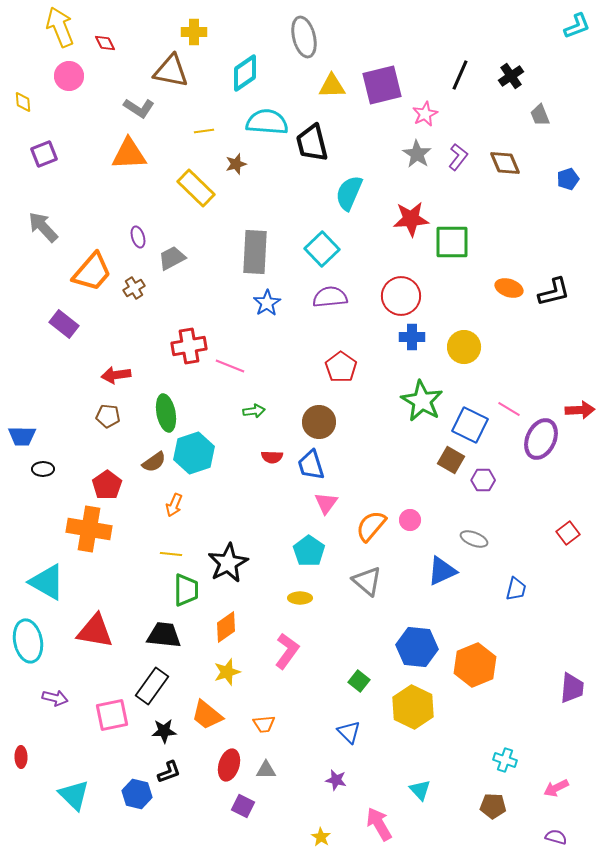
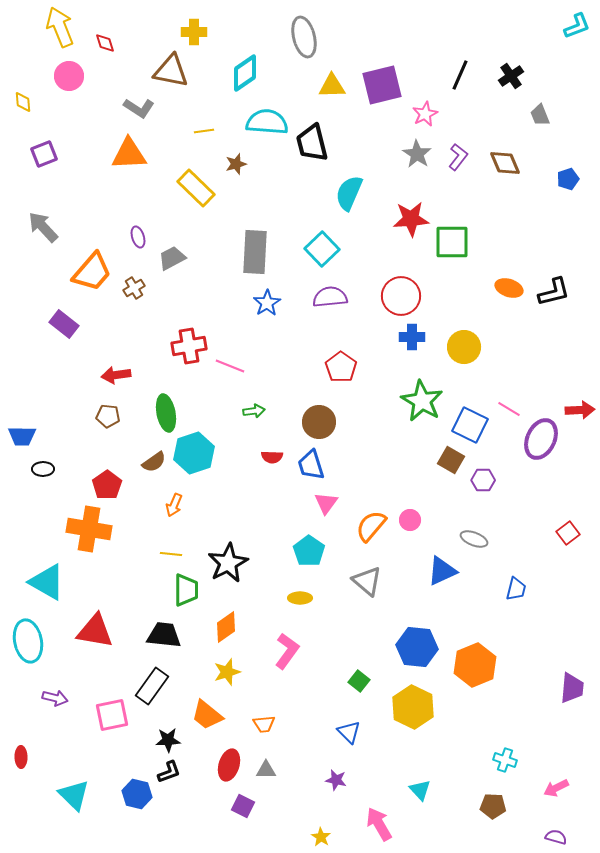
red diamond at (105, 43): rotated 10 degrees clockwise
black star at (164, 731): moved 4 px right, 9 px down
